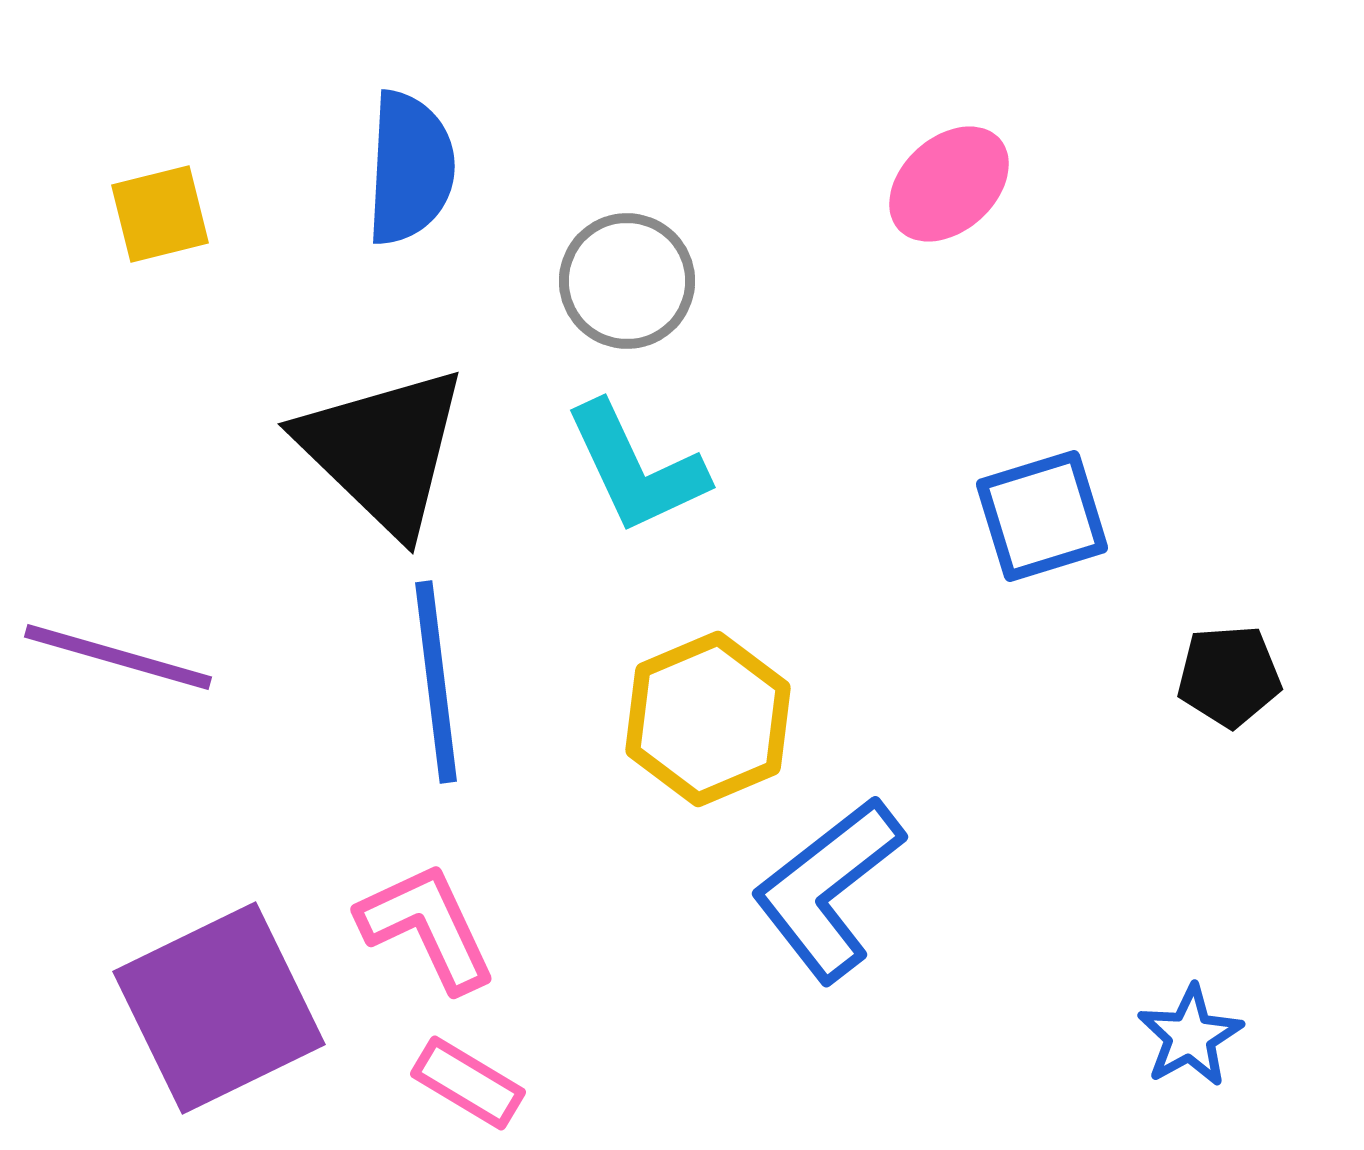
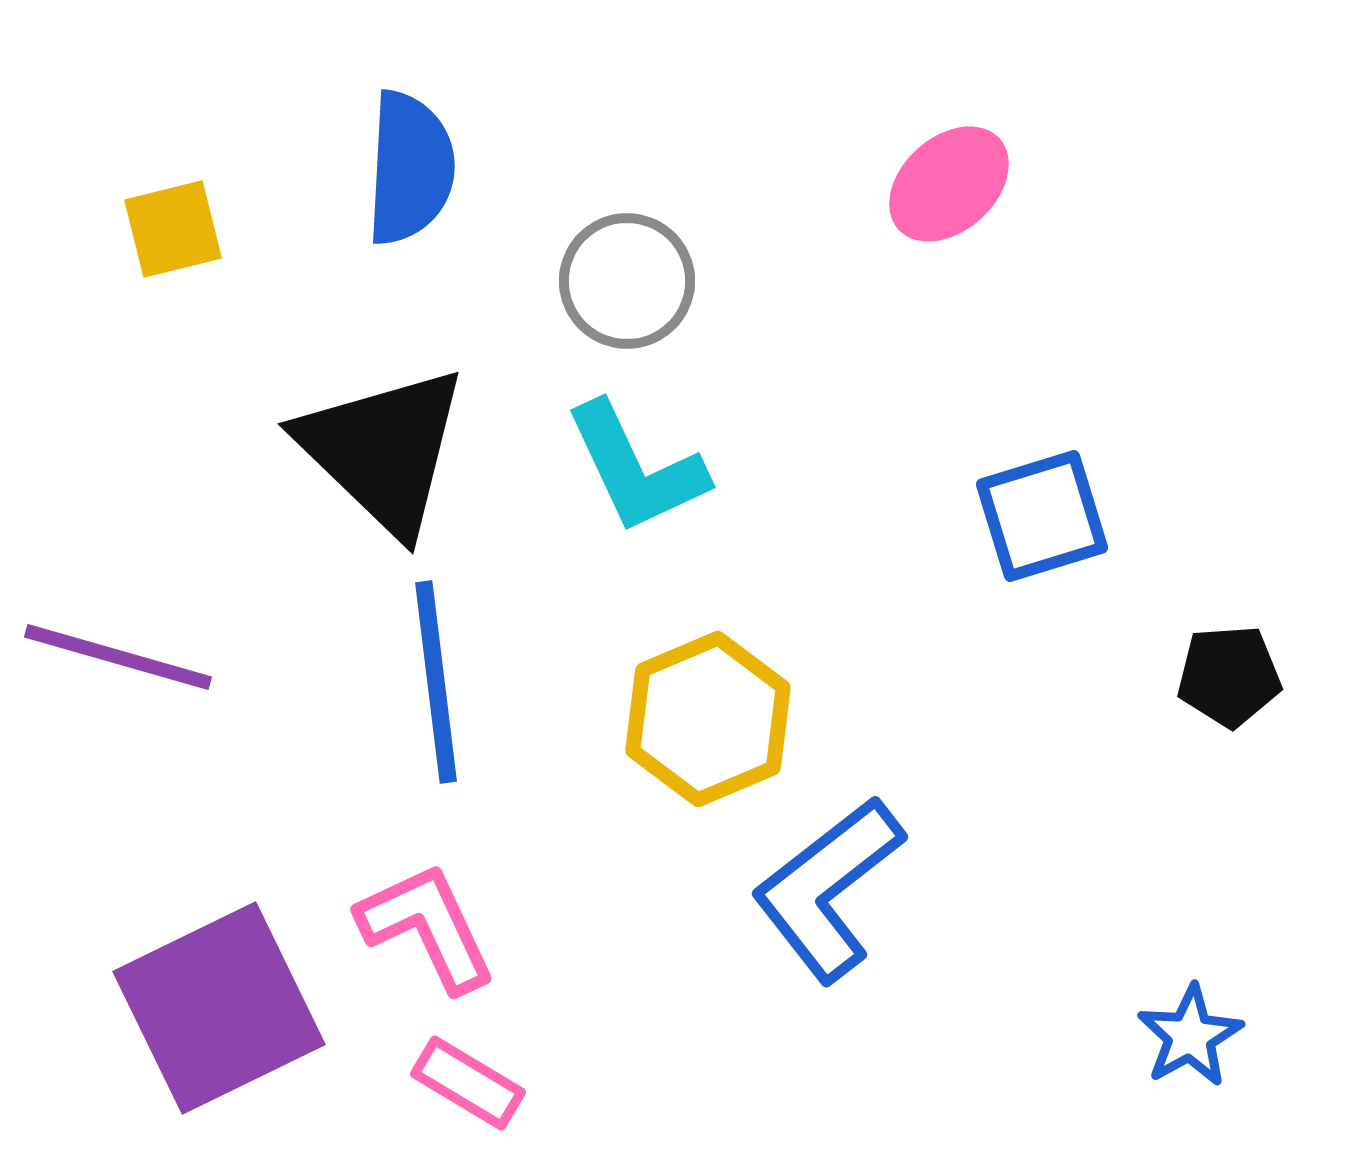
yellow square: moved 13 px right, 15 px down
